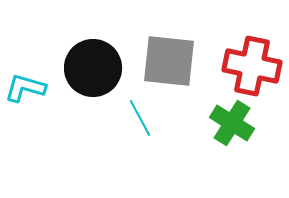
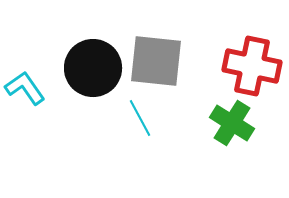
gray square: moved 13 px left
cyan L-shape: rotated 39 degrees clockwise
